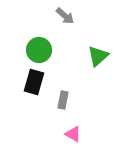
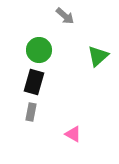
gray rectangle: moved 32 px left, 12 px down
